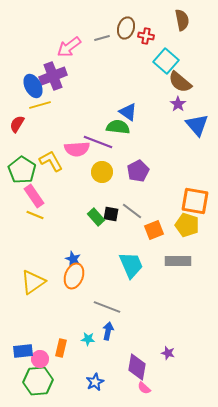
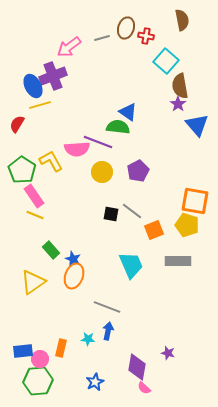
brown semicircle at (180, 82): moved 4 px down; rotated 40 degrees clockwise
green rectangle at (96, 217): moved 45 px left, 33 px down
